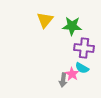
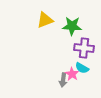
yellow triangle: rotated 30 degrees clockwise
